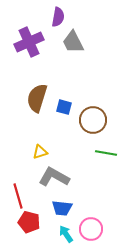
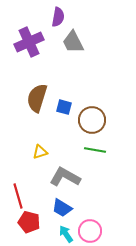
brown circle: moved 1 px left
green line: moved 11 px left, 3 px up
gray L-shape: moved 11 px right
blue trapezoid: rotated 25 degrees clockwise
pink circle: moved 1 px left, 2 px down
